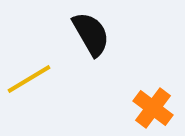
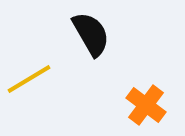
orange cross: moved 7 px left, 3 px up
